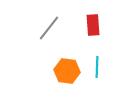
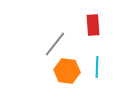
gray line: moved 6 px right, 16 px down
